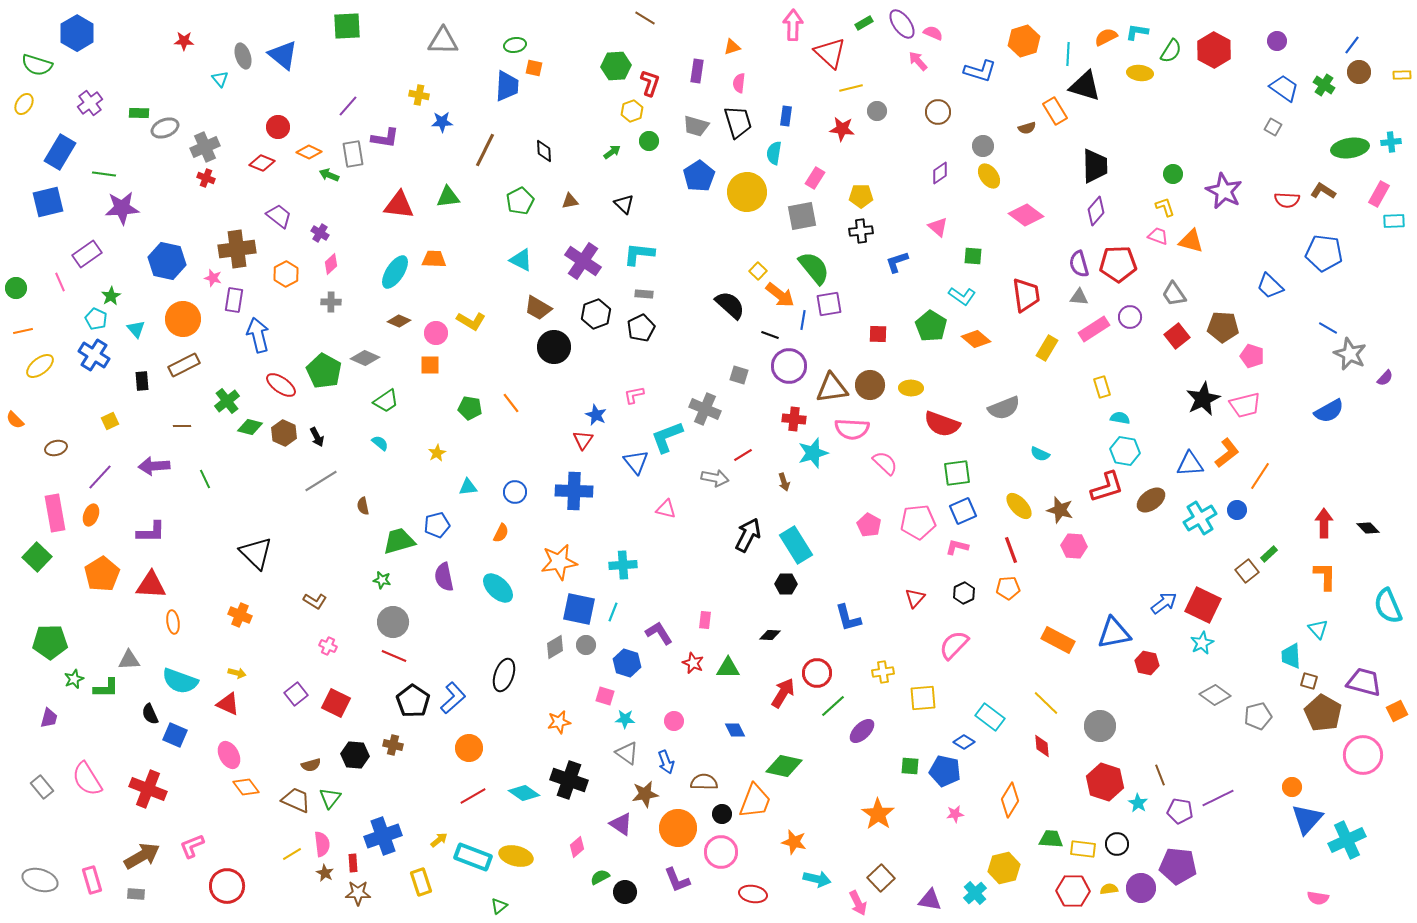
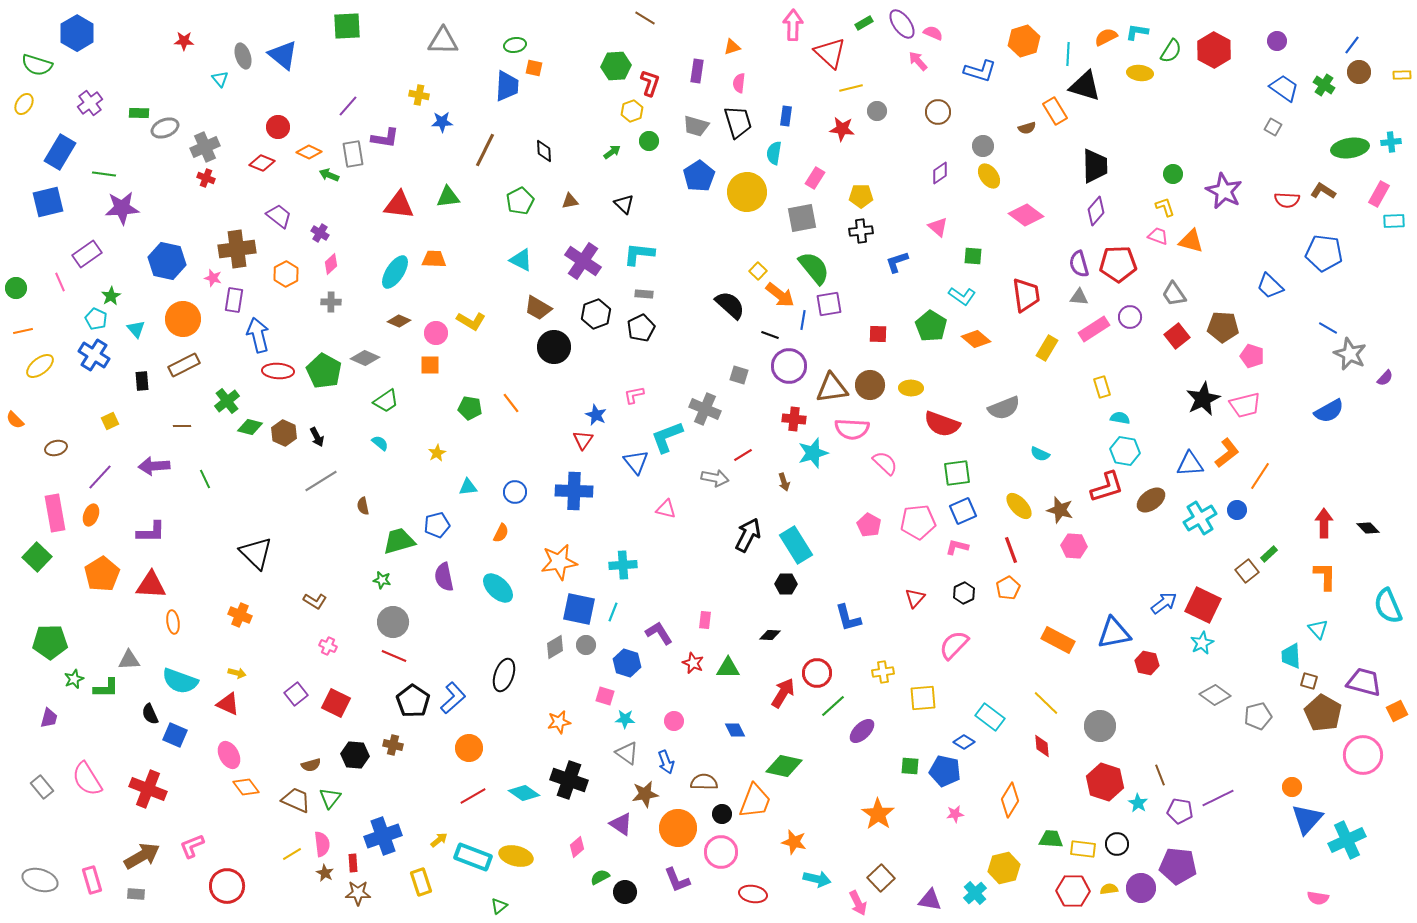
gray square at (802, 216): moved 2 px down
red ellipse at (281, 385): moved 3 px left, 14 px up; rotated 32 degrees counterclockwise
orange pentagon at (1008, 588): rotated 25 degrees counterclockwise
